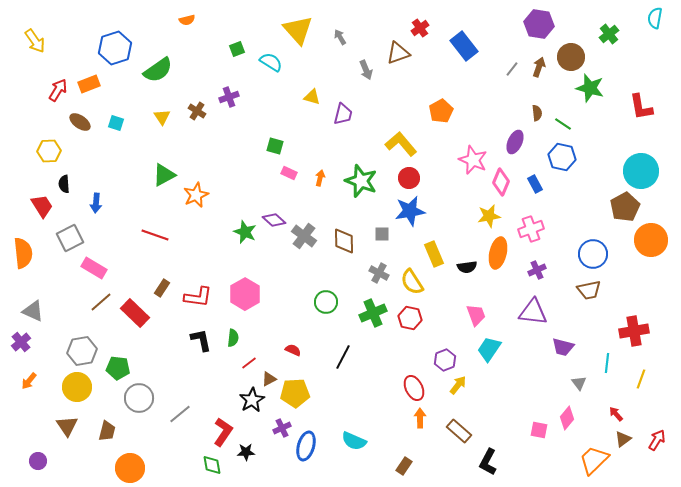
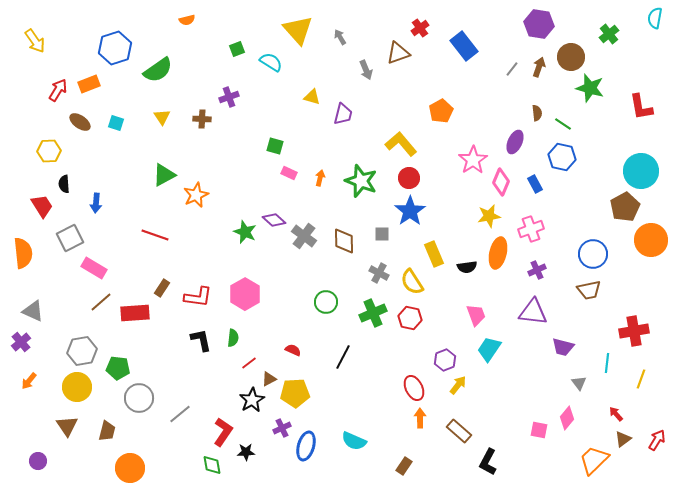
brown cross at (197, 111): moved 5 px right, 8 px down; rotated 30 degrees counterclockwise
pink star at (473, 160): rotated 16 degrees clockwise
blue star at (410, 211): rotated 24 degrees counterclockwise
red rectangle at (135, 313): rotated 48 degrees counterclockwise
